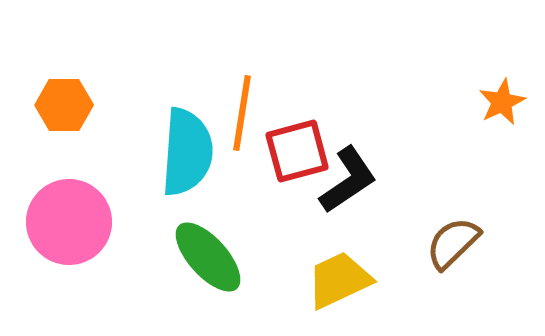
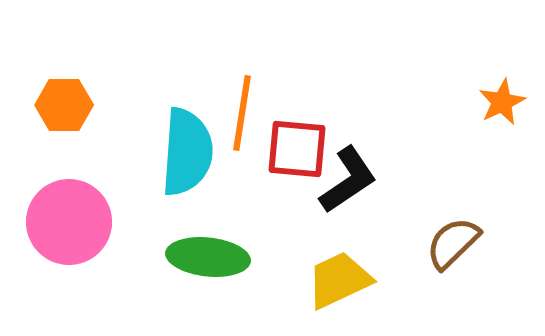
red square: moved 2 px up; rotated 20 degrees clockwise
green ellipse: rotated 42 degrees counterclockwise
